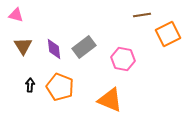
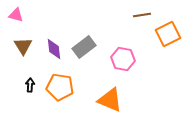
orange pentagon: rotated 12 degrees counterclockwise
